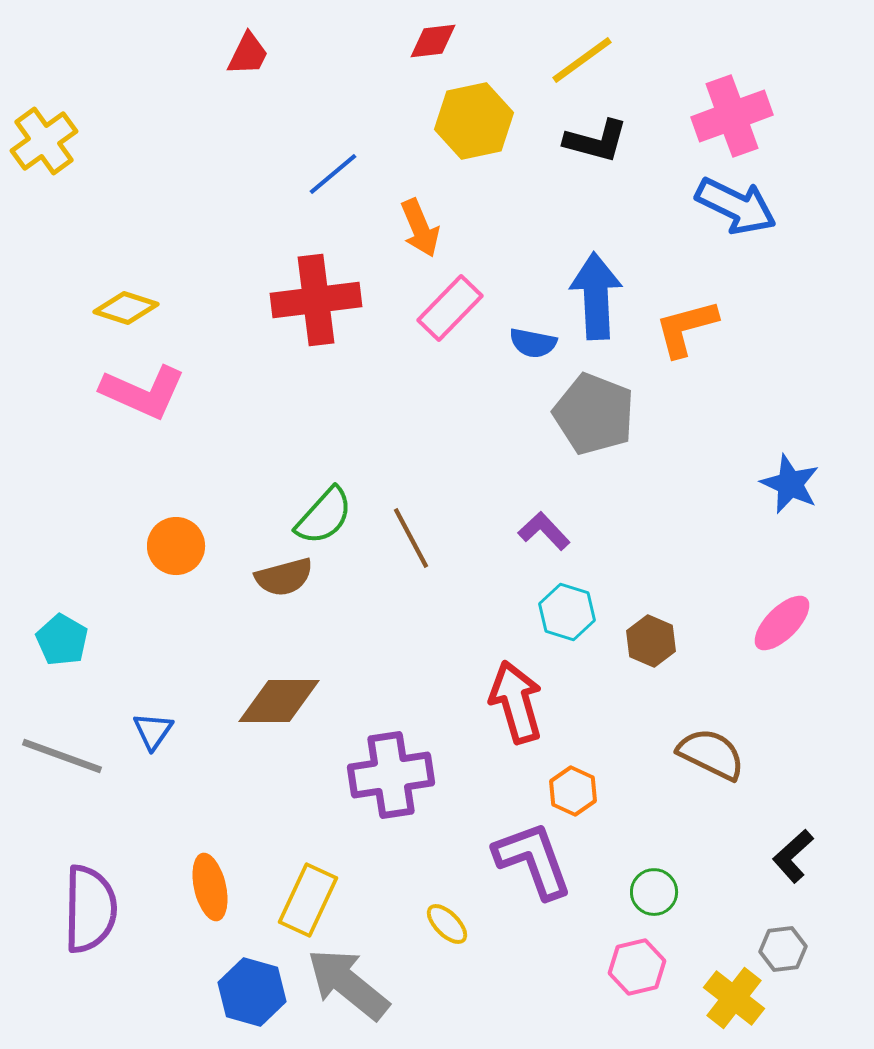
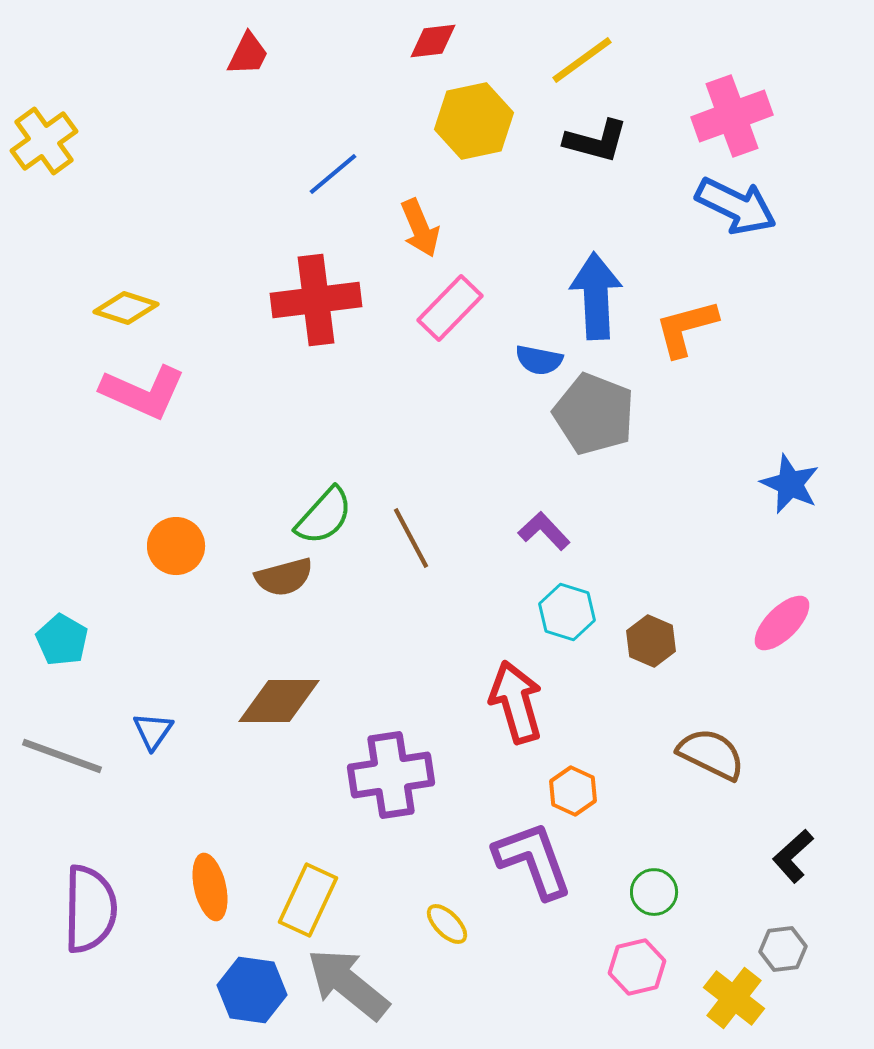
blue semicircle at (533, 343): moved 6 px right, 17 px down
blue hexagon at (252, 992): moved 2 px up; rotated 8 degrees counterclockwise
